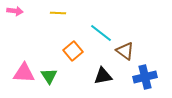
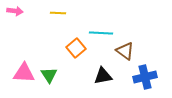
cyan line: rotated 35 degrees counterclockwise
orange square: moved 3 px right, 3 px up
green triangle: moved 1 px up
